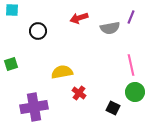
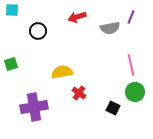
red arrow: moved 2 px left, 1 px up
